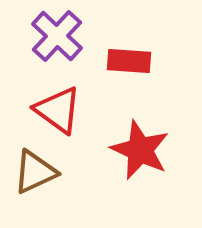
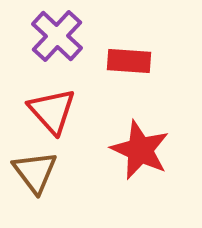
red triangle: moved 6 px left, 1 px down; rotated 12 degrees clockwise
brown triangle: rotated 42 degrees counterclockwise
